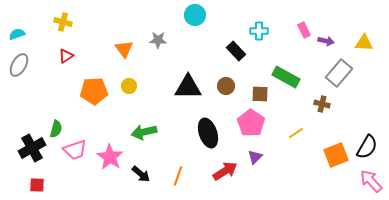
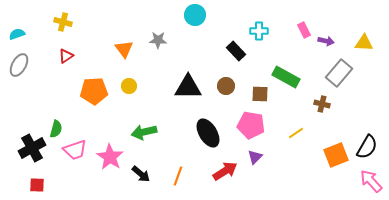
pink pentagon: moved 2 px down; rotated 24 degrees counterclockwise
black ellipse: rotated 12 degrees counterclockwise
